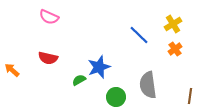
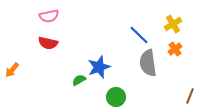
pink semicircle: moved 1 px up; rotated 36 degrees counterclockwise
red semicircle: moved 15 px up
orange arrow: rotated 91 degrees counterclockwise
gray semicircle: moved 22 px up
brown line: rotated 14 degrees clockwise
